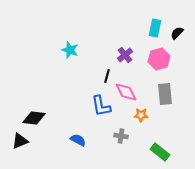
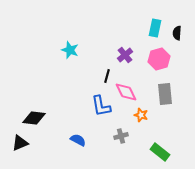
black semicircle: rotated 40 degrees counterclockwise
orange star: rotated 16 degrees clockwise
gray cross: rotated 24 degrees counterclockwise
black triangle: moved 2 px down
